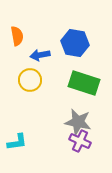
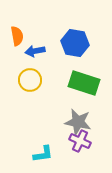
blue arrow: moved 5 px left, 4 px up
cyan L-shape: moved 26 px right, 12 px down
